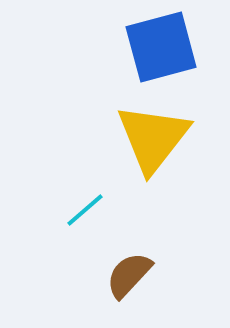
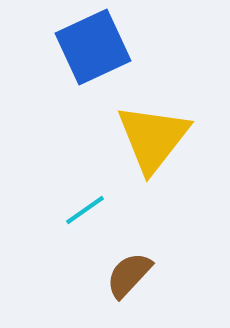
blue square: moved 68 px left; rotated 10 degrees counterclockwise
cyan line: rotated 6 degrees clockwise
